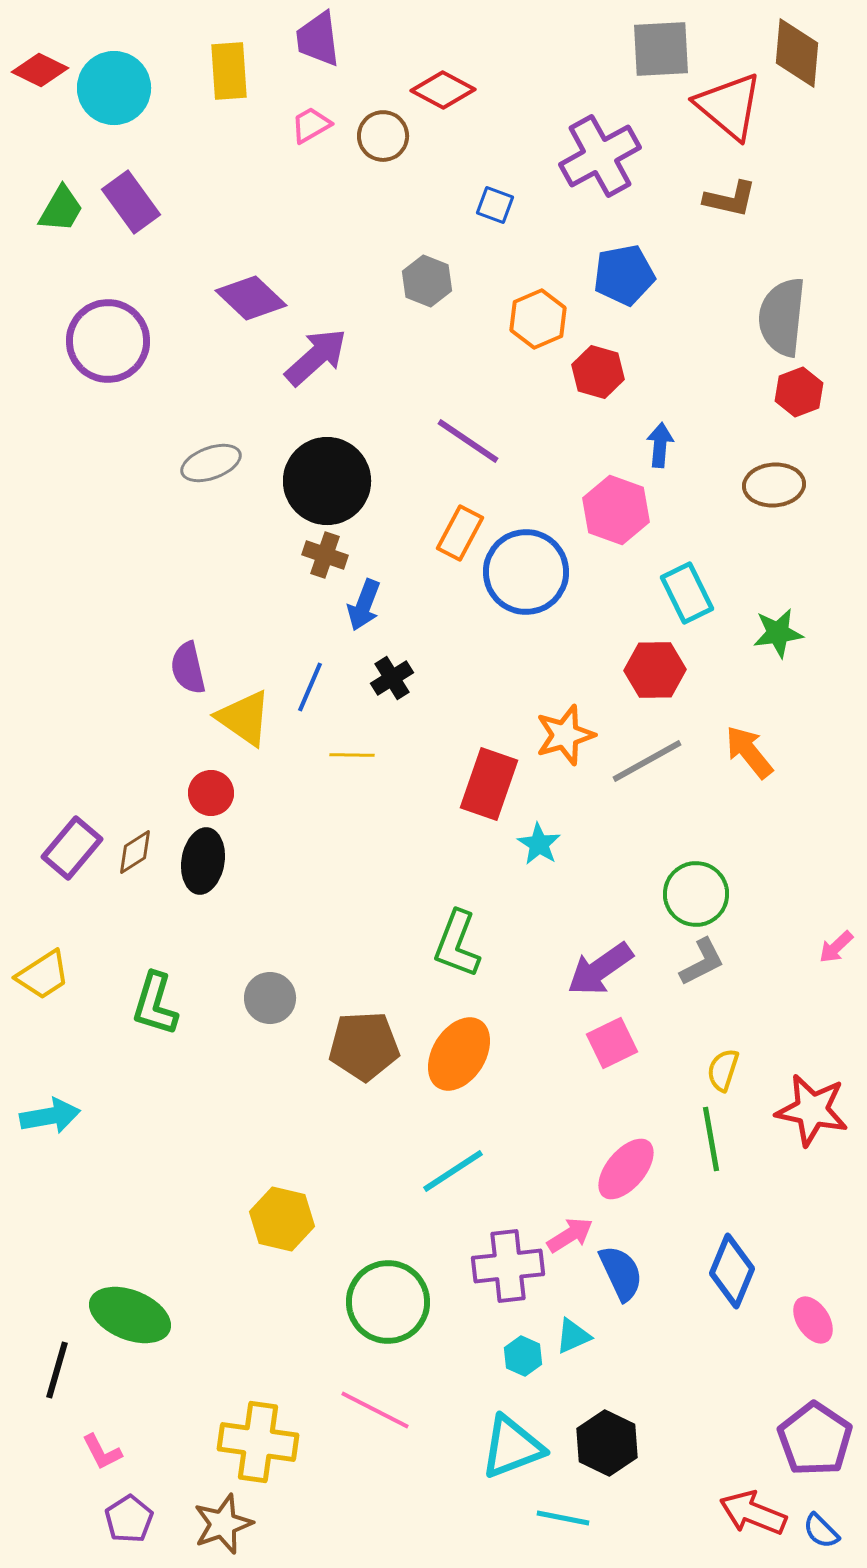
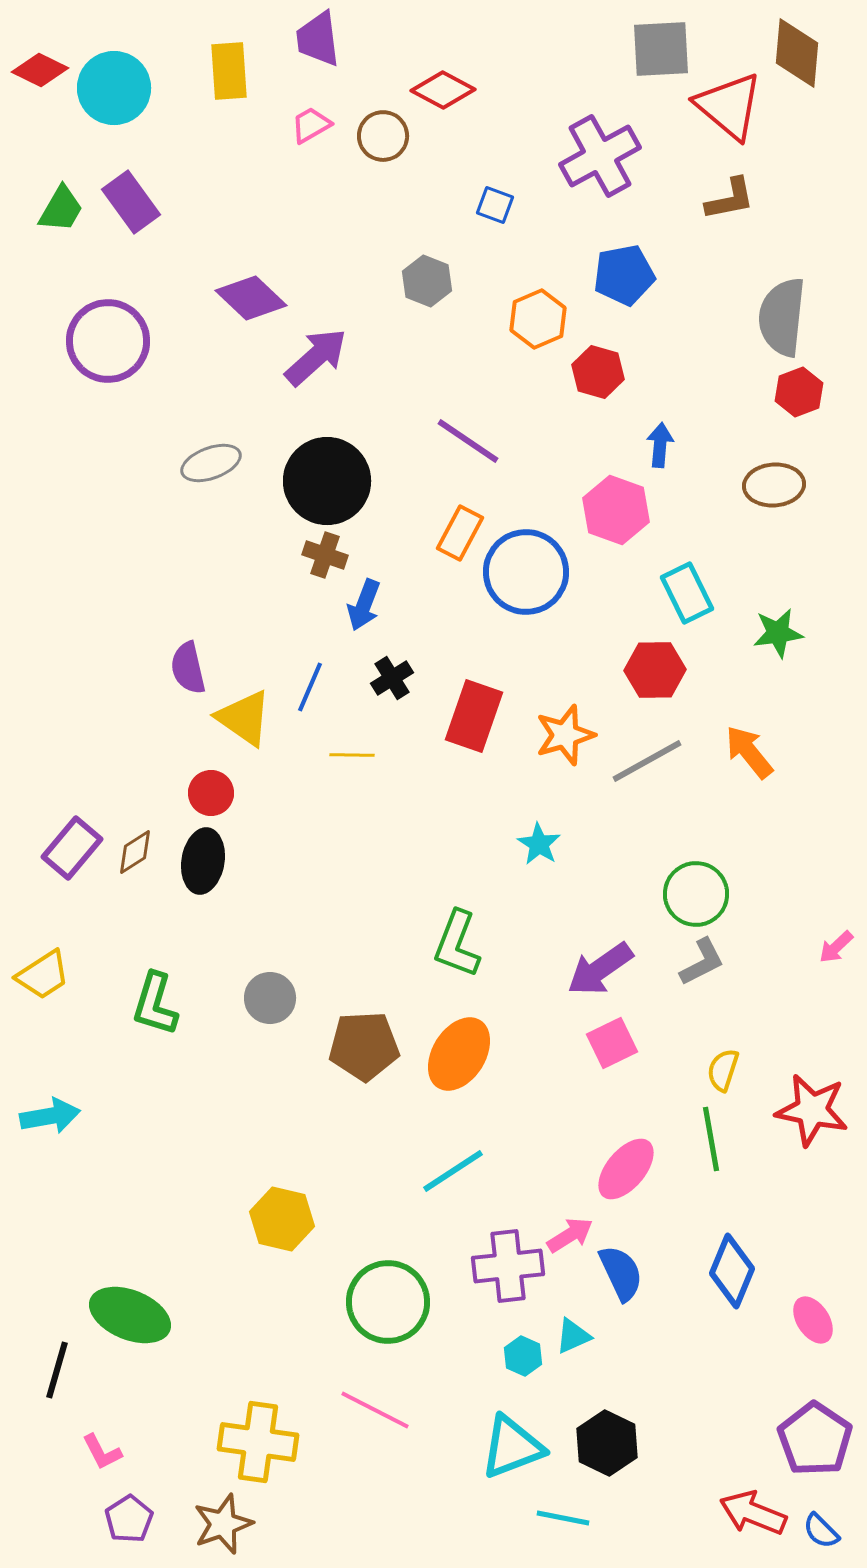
brown L-shape at (730, 199): rotated 24 degrees counterclockwise
red rectangle at (489, 784): moved 15 px left, 68 px up
